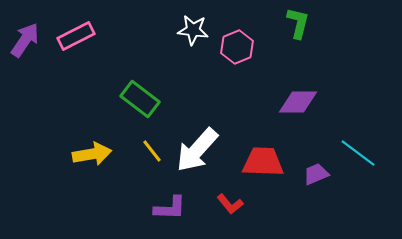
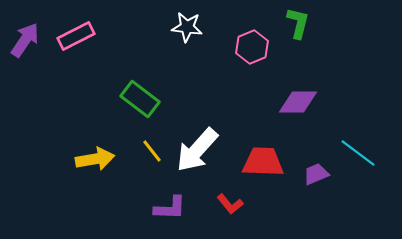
white star: moved 6 px left, 3 px up
pink hexagon: moved 15 px right
yellow arrow: moved 3 px right, 5 px down
